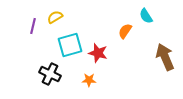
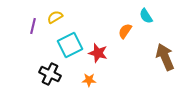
cyan square: rotated 10 degrees counterclockwise
